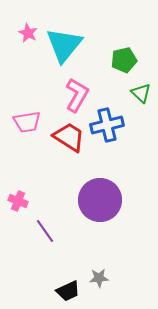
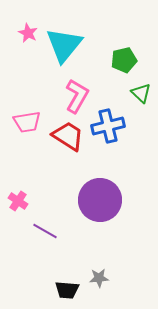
pink L-shape: moved 1 px down
blue cross: moved 1 px right, 1 px down
red trapezoid: moved 1 px left, 1 px up
pink cross: rotated 12 degrees clockwise
purple line: rotated 25 degrees counterclockwise
black trapezoid: moved 1 px left, 1 px up; rotated 30 degrees clockwise
